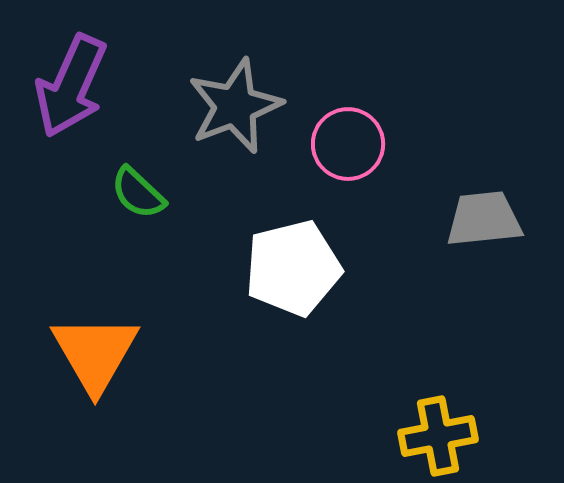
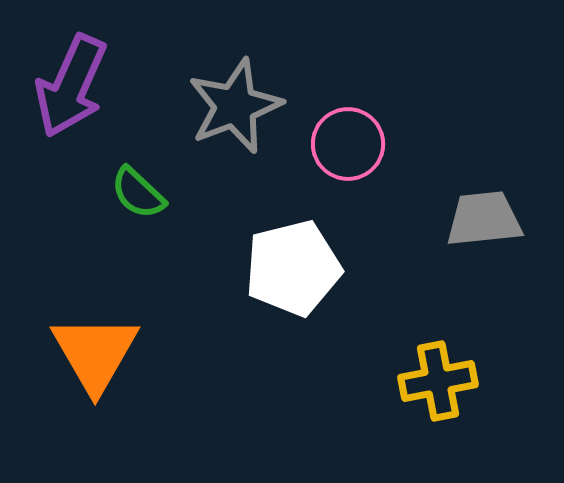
yellow cross: moved 55 px up
